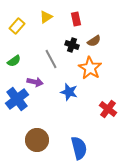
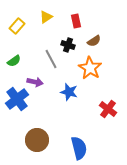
red rectangle: moved 2 px down
black cross: moved 4 px left
